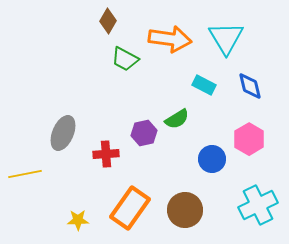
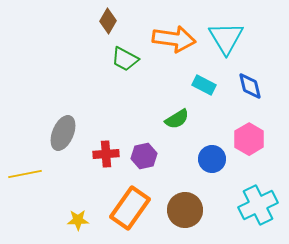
orange arrow: moved 4 px right
purple hexagon: moved 23 px down
